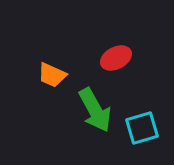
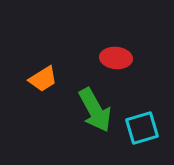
red ellipse: rotated 32 degrees clockwise
orange trapezoid: moved 9 px left, 4 px down; rotated 56 degrees counterclockwise
